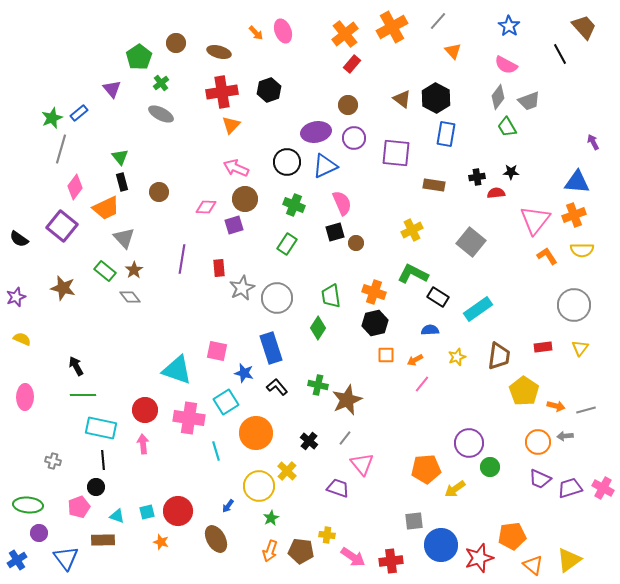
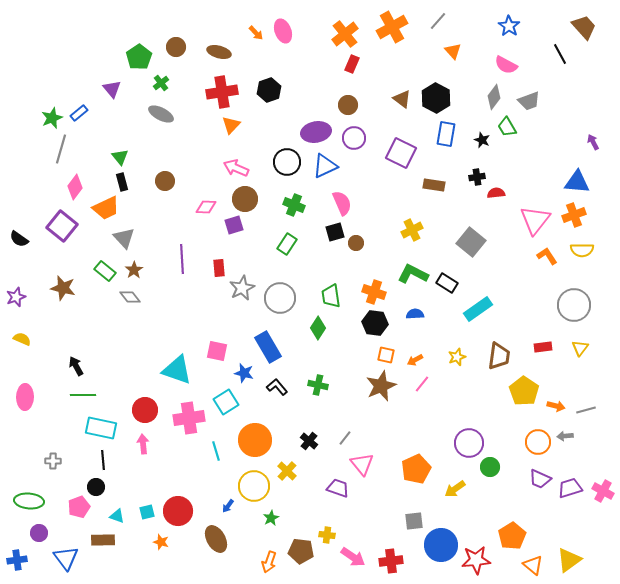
brown circle at (176, 43): moved 4 px down
red rectangle at (352, 64): rotated 18 degrees counterclockwise
gray diamond at (498, 97): moved 4 px left
purple square at (396, 153): moved 5 px right; rotated 20 degrees clockwise
black star at (511, 172): moved 29 px left, 32 px up; rotated 21 degrees clockwise
brown circle at (159, 192): moved 6 px right, 11 px up
purple line at (182, 259): rotated 12 degrees counterclockwise
black rectangle at (438, 297): moved 9 px right, 14 px up
gray circle at (277, 298): moved 3 px right
black hexagon at (375, 323): rotated 20 degrees clockwise
blue semicircle at (430, 330): moved 15 px left, 16 px up
blue rectangle at (271, 348): moved 3 px left, 1 px up; rotated 12 degrees counterclockwise
orange square at (386, 355): rotated 12 degrees clockwise
brown star at (347, 400): moved 34 px right, 14 px up
pink cross at (189, 418): rotated 16 degrees counterclockwise
orange circle at (256, 433): moved 1 px left, 7 px down
gray cross at (53, 461): rotated 14 degrees counterclockwise
orange pentagon at (426, 469): moved 10 px left; rotated 20 degrees counterclockwise
yellow circle at (259, 486): moved 5 px left
pink cross at (603, 488): moved 3 px down
green ellipse at (28, 505): moved 1 px right, 4 px up
orange pentagon at (512, 536): rotated 24 degrees counterclockwise
orange arrow at (270, 551): moved 1 px left, 11 px down
red star at (479, 558): moved 3 px left, 2 px down; rotated 12 degrees clockwise
blue cross at (17, 560): rotated 24 degrees clockwise
